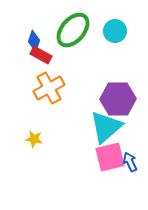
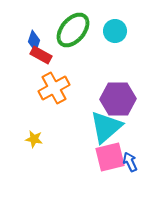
orange cross: moved 5 px right
